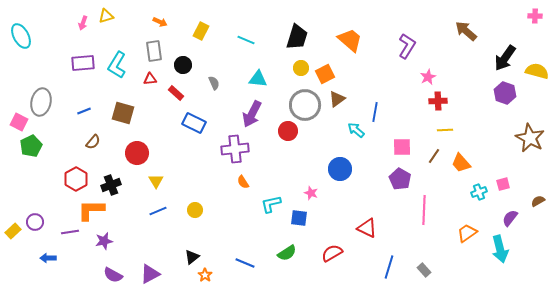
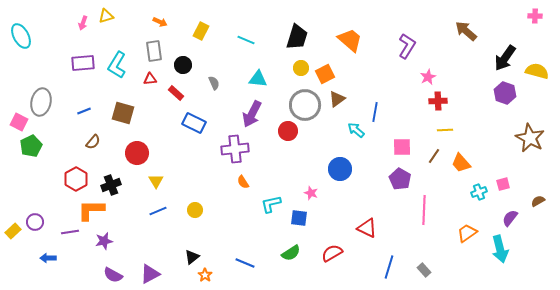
green semicircle at (287, 253): moved 4 px right
